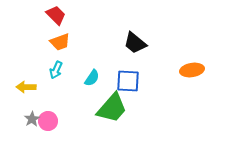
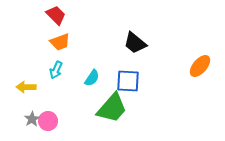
orange ellipse: moved 8 px right, 4 px up; rotated 40 degrees counterclockwise
